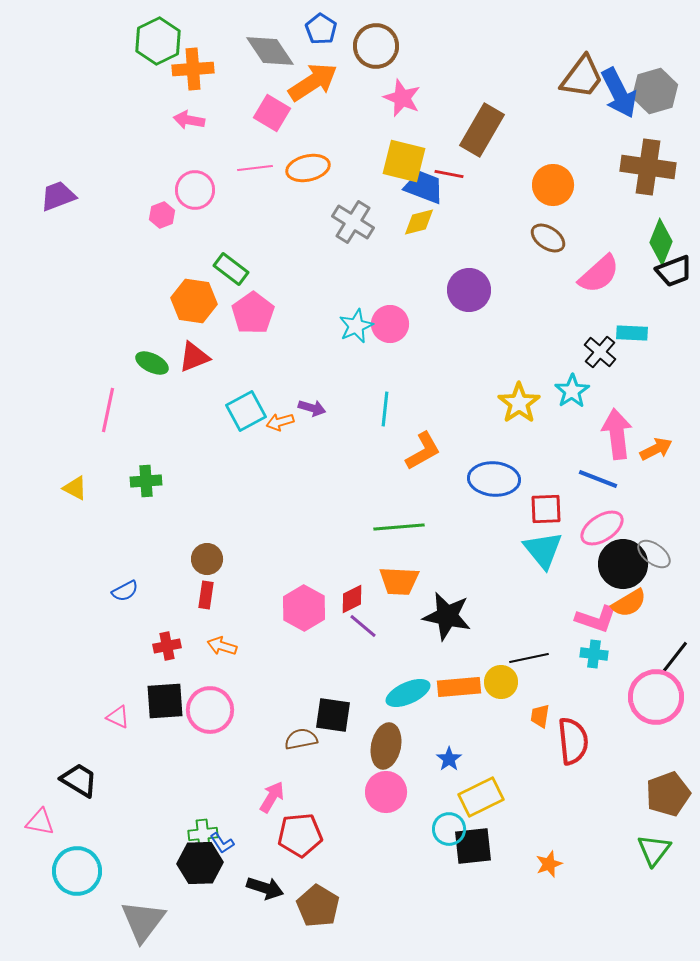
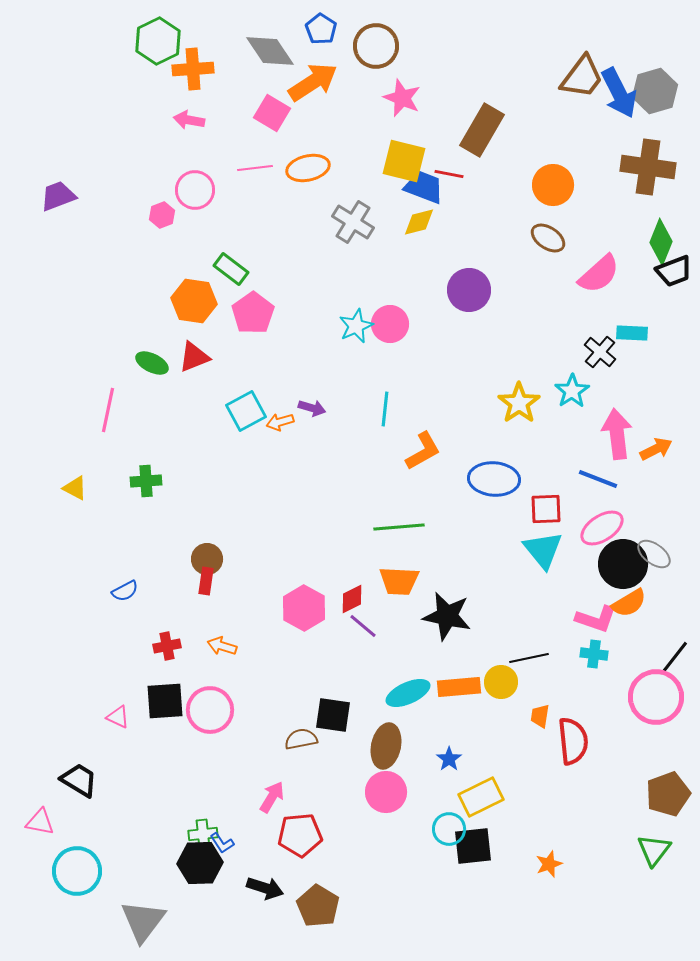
red rectangle at (206, 595): moved 14 px up
